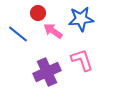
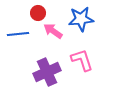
blue line: rotated 45 degrees counterclockwise
